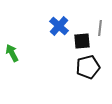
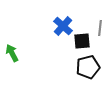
blue cross: moved 4 px right
